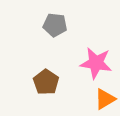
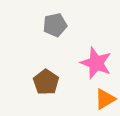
gray pentagon: rotated 20 degrees counterclockwise
pink star: rotated 12 degrees clockwise
